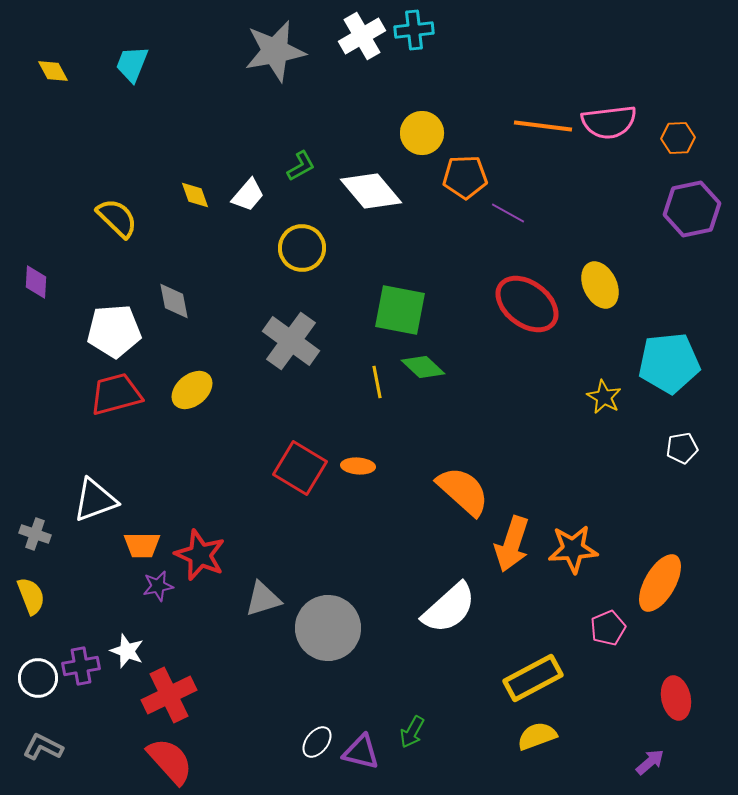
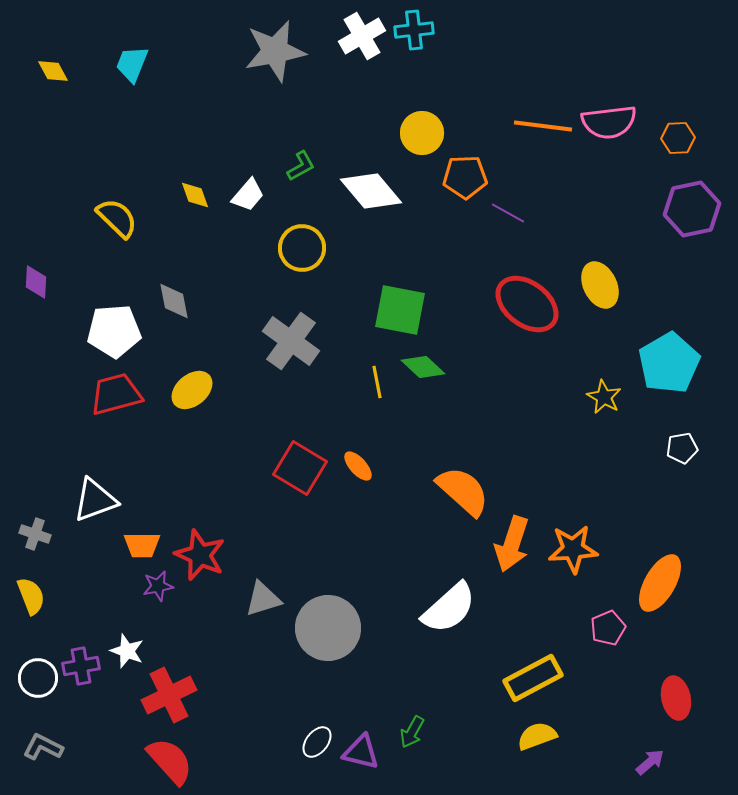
cyan pentagon at (669, 363): rotated 24 degrees counterclockwise
orange ellipse at (358, 466): rotated 44 degrees clockwise
